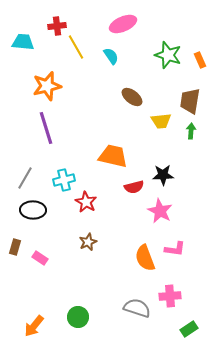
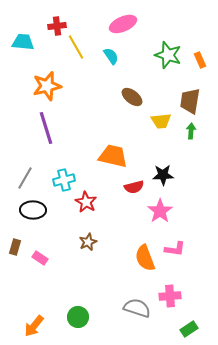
pink star: rotated 10 degrees clockwise
